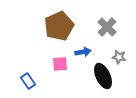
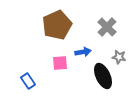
brown pentagon: moved 2 px left, 1 px up
pink square: moved 1 px up
